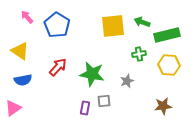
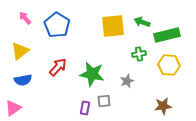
pink arrow: moved 2 px left, 1 px down
yellow triangle: rotated 48 degrees clockwise
